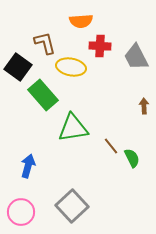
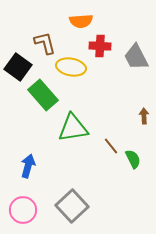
brown arrow: moved 10 px down
green semicircle: moved 1 px right, 1 px down
pink circle: moved 2 px right, 2 px up
